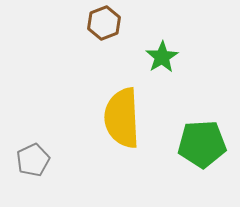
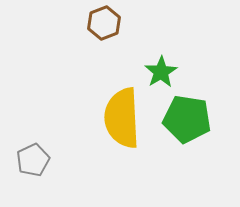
green star: moved 1 px left, 15 px down
green pentagon: moved 15 px left, 25 px up; rotated 12 degrees clockwise
